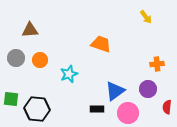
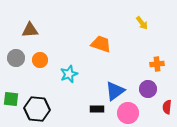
yellow arrow: moved 4 px left, 6 px down
